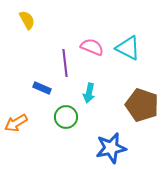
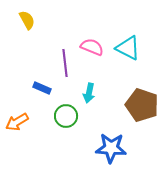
green circle: moved 1 px up
orange arrow: moved 1 px right, 1 px up
blue star: rotated 16 degrees clockwise
